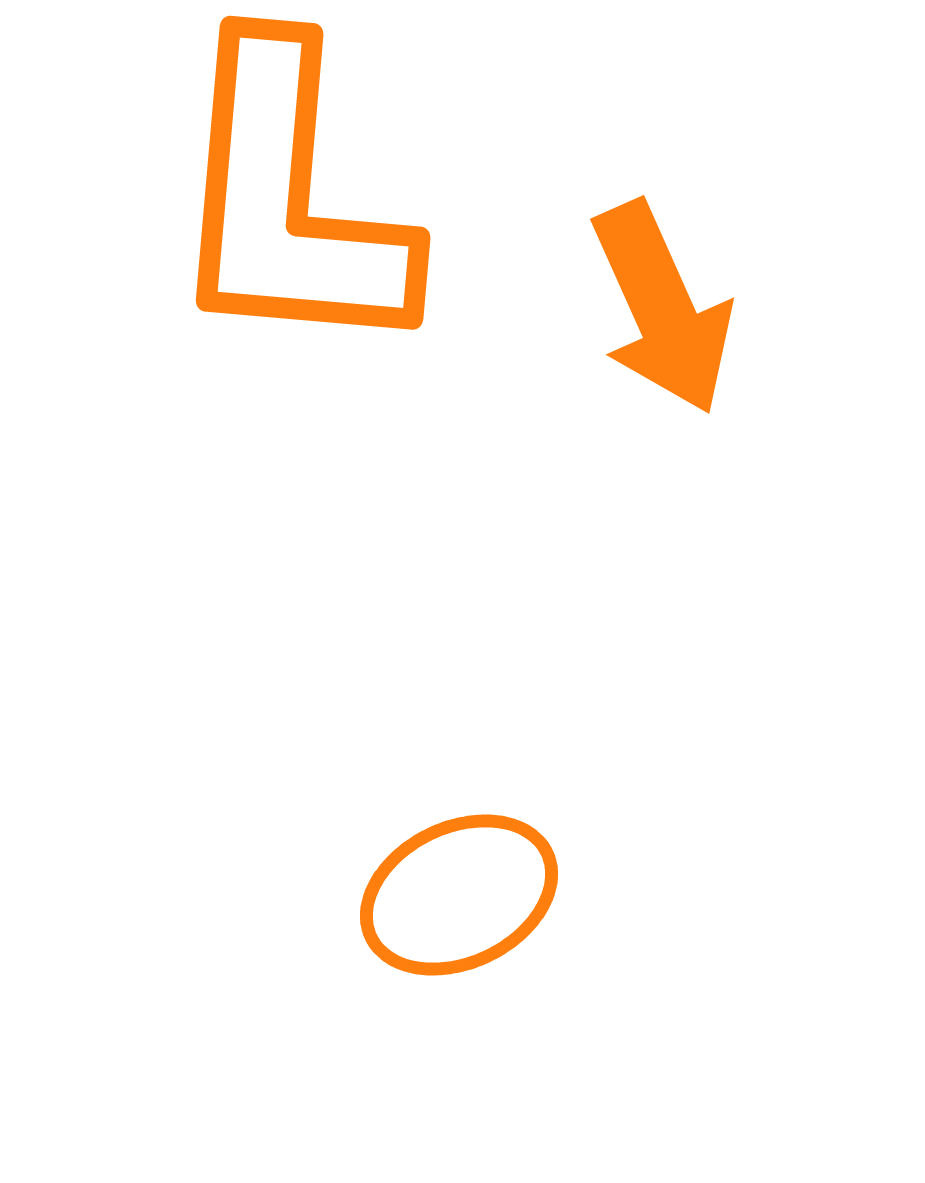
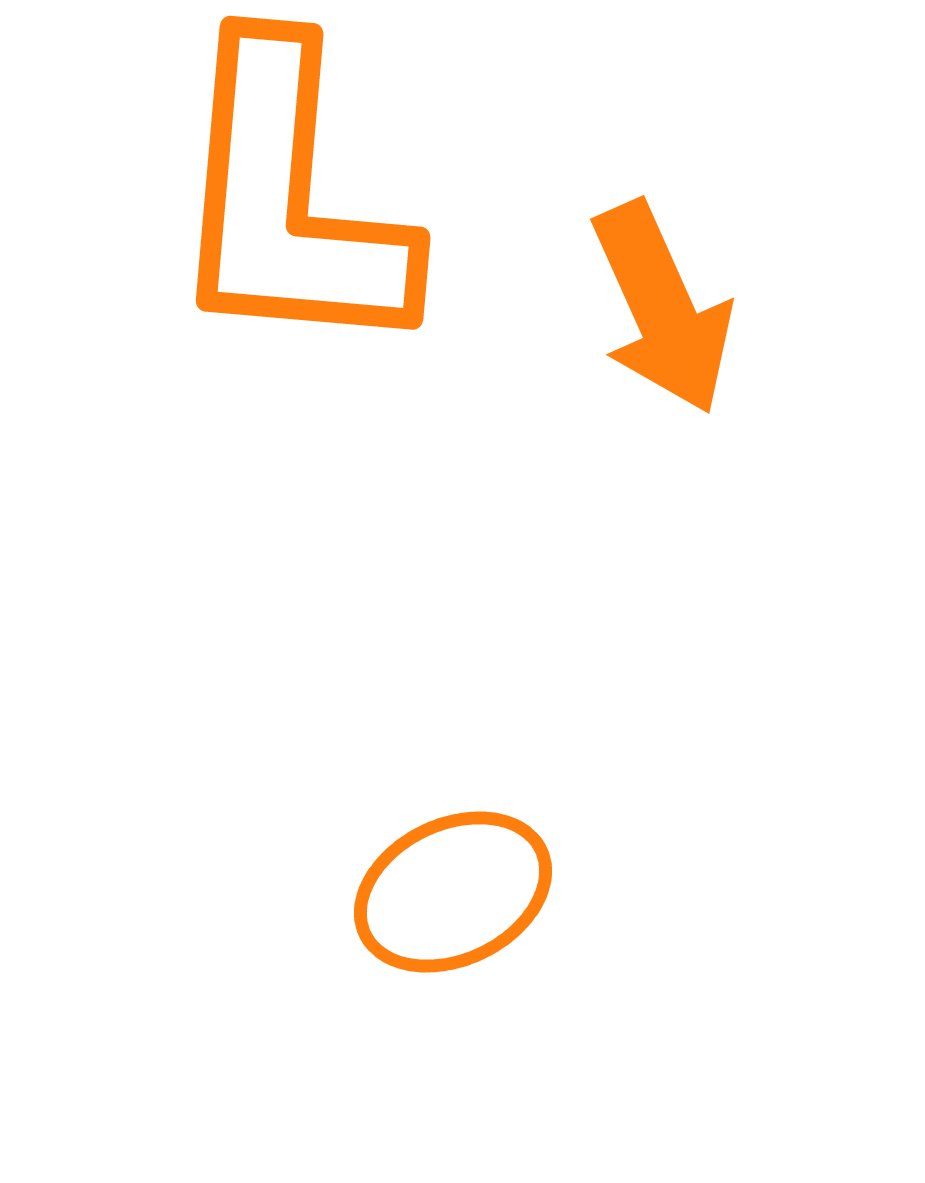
orange ellipse: moved 6 px left, 3 px up
